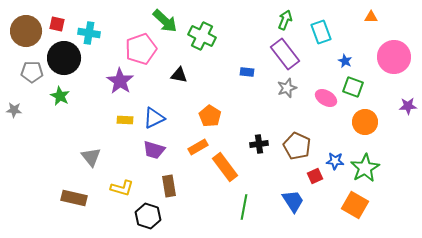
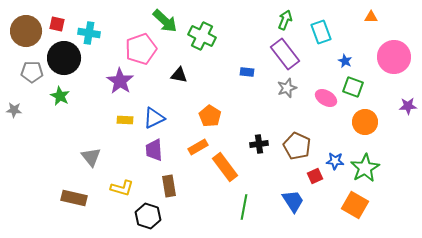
purple trapezoid at (154, 150): rotated 70 degrees clockwise
